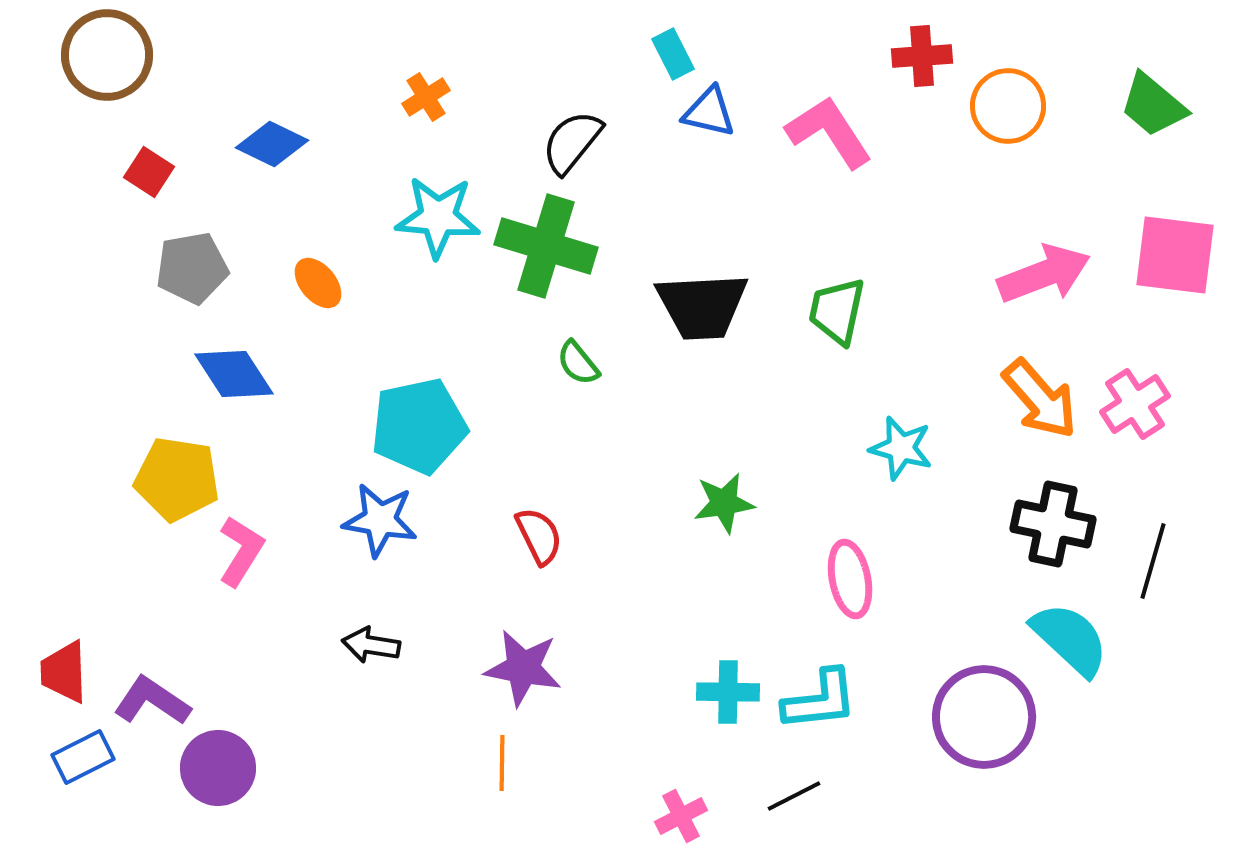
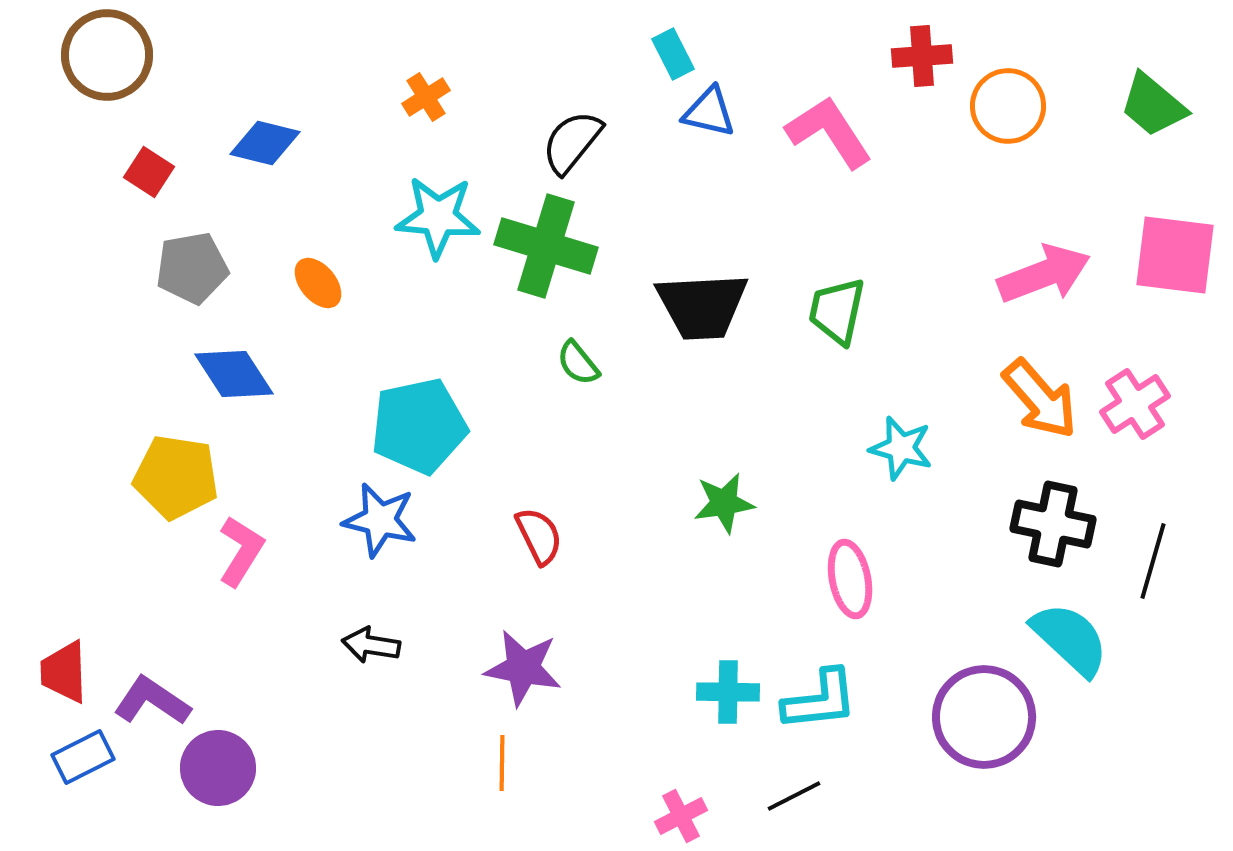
blue diamond at (272, 144): moved 7 px left, 1 px up; rotated 12 degrees counterclockwise
yellow pentagon at (177, 479): moved 1 px left, 2 px up
blue star at (380, 520): rotated 4 degrees clockwise
